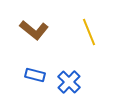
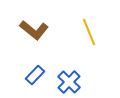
blue rectangle: rotated 60 degrees counterclockwise
